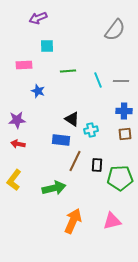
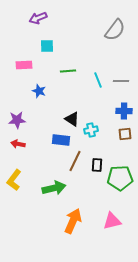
blue star: moved 1 px right
